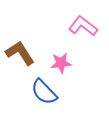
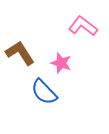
pink star: rotated 25 degrees clockwise
